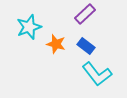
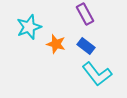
purple rectangle: rotated 75 degrees counterclockwise
